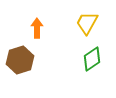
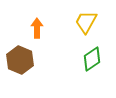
yellow trapezoid: moved 1 px left, 1 px up
brown hexagon: rotated 20 degrees counterclockwise
